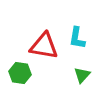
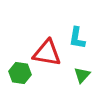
red triangle: moved 3 px right, 7 px down
